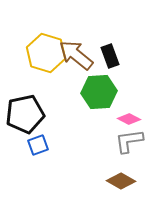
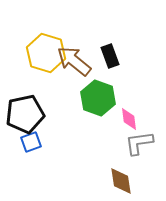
brown arrow: moved 2 px left, 6 px down
green hexagon: moved 1 px left, 6 px down; rotated 24 degrees clockwise
pink diamond: rotated 55 degrees clockwise
gray L-shape: moved 10 px right, 2 px down
blue square: moved 7 px left, 3 px up
brown diamond: rotated 52 degrees clockwise
